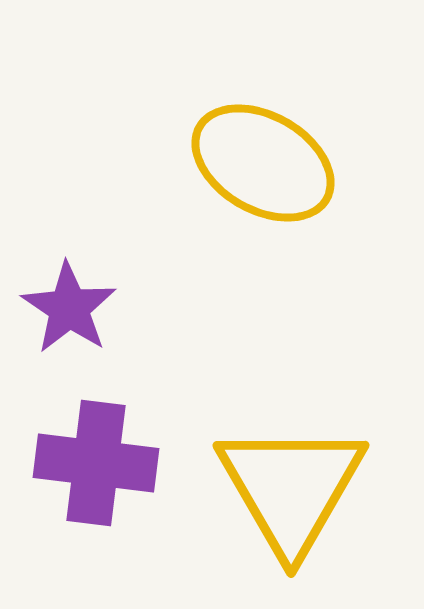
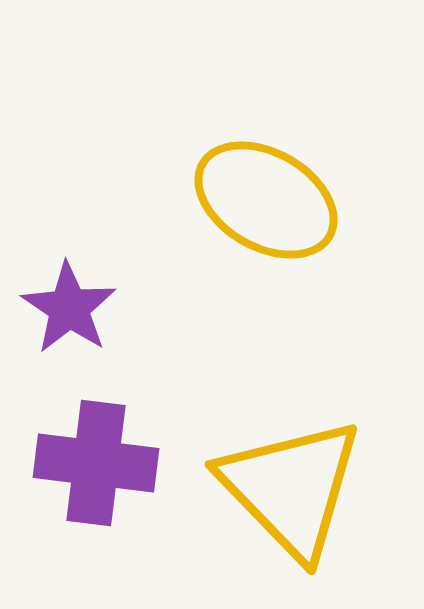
yellow ellipse: moved 3 px right, 37 px down
yellow triangle: rotated 14 degrees counterclockwise
